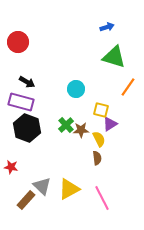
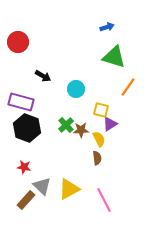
black arrow: moved 16 px right, 6 px up
red star: moved 13 px right
pink line: moved 2 px right, 2 px down
